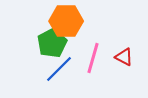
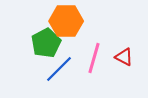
green pentagon: moved 6 px left
pink line: moved 1 px right
